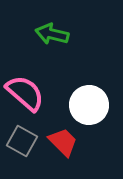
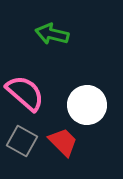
white circle: moved 2 px left
